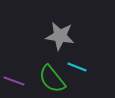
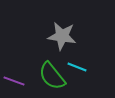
gray star: moved 2 px right
green semicircle: moved 3 px up
